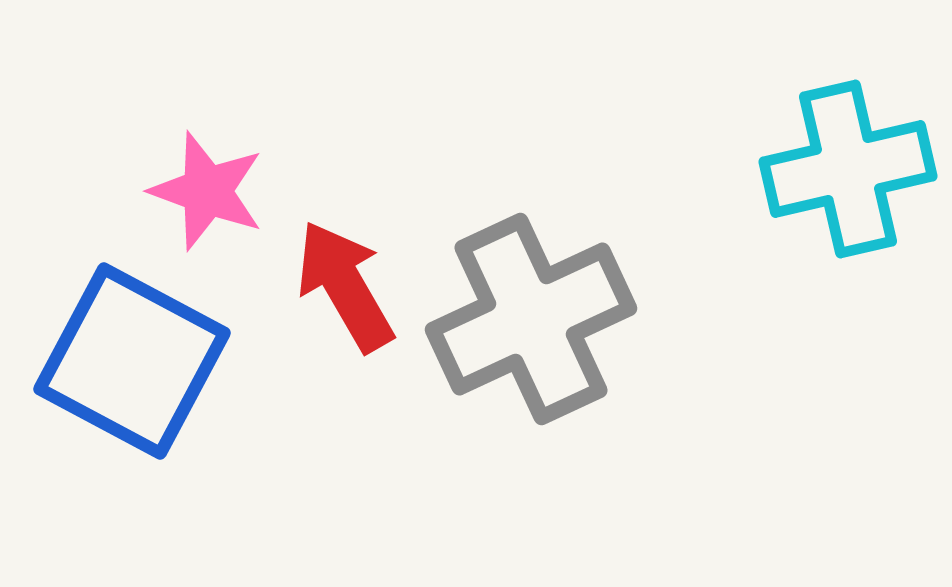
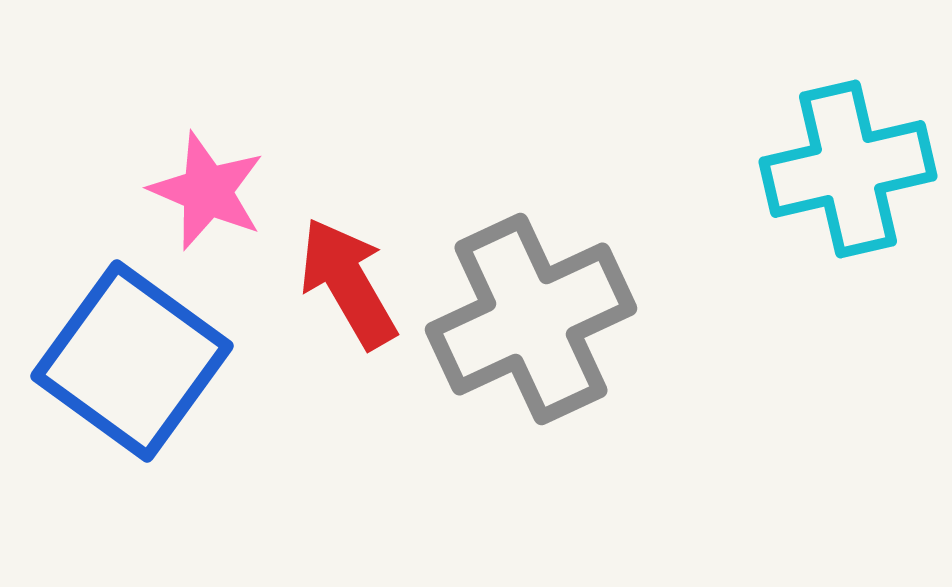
pink star: rotated 3 degrees clockwise
red arrow: moved 3 px right, 3 px up
blue square: rotated 8 degrees clockwise
